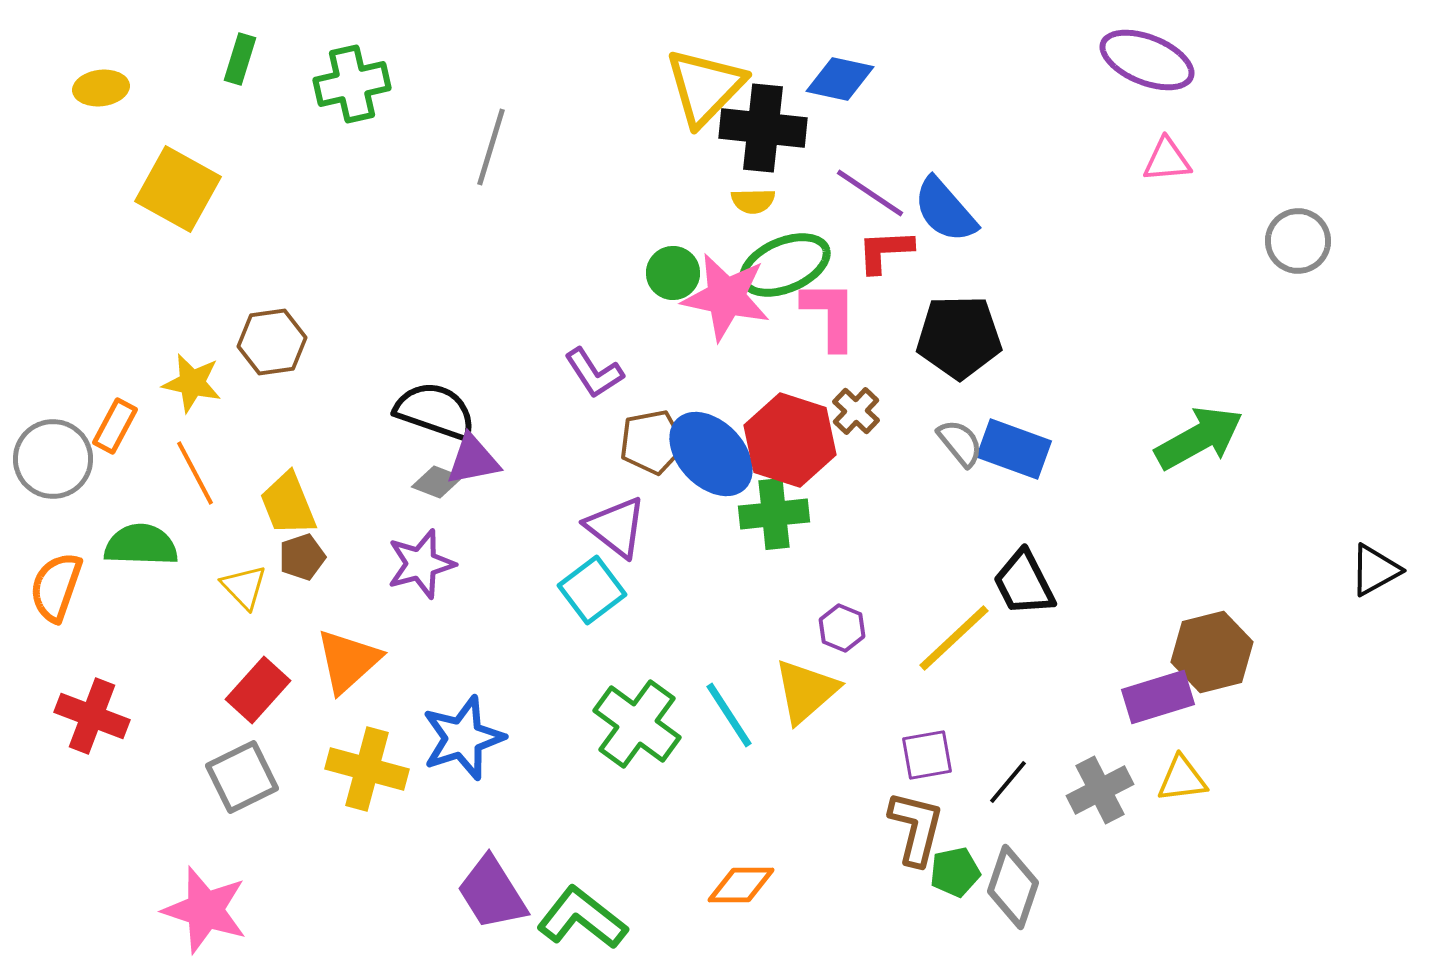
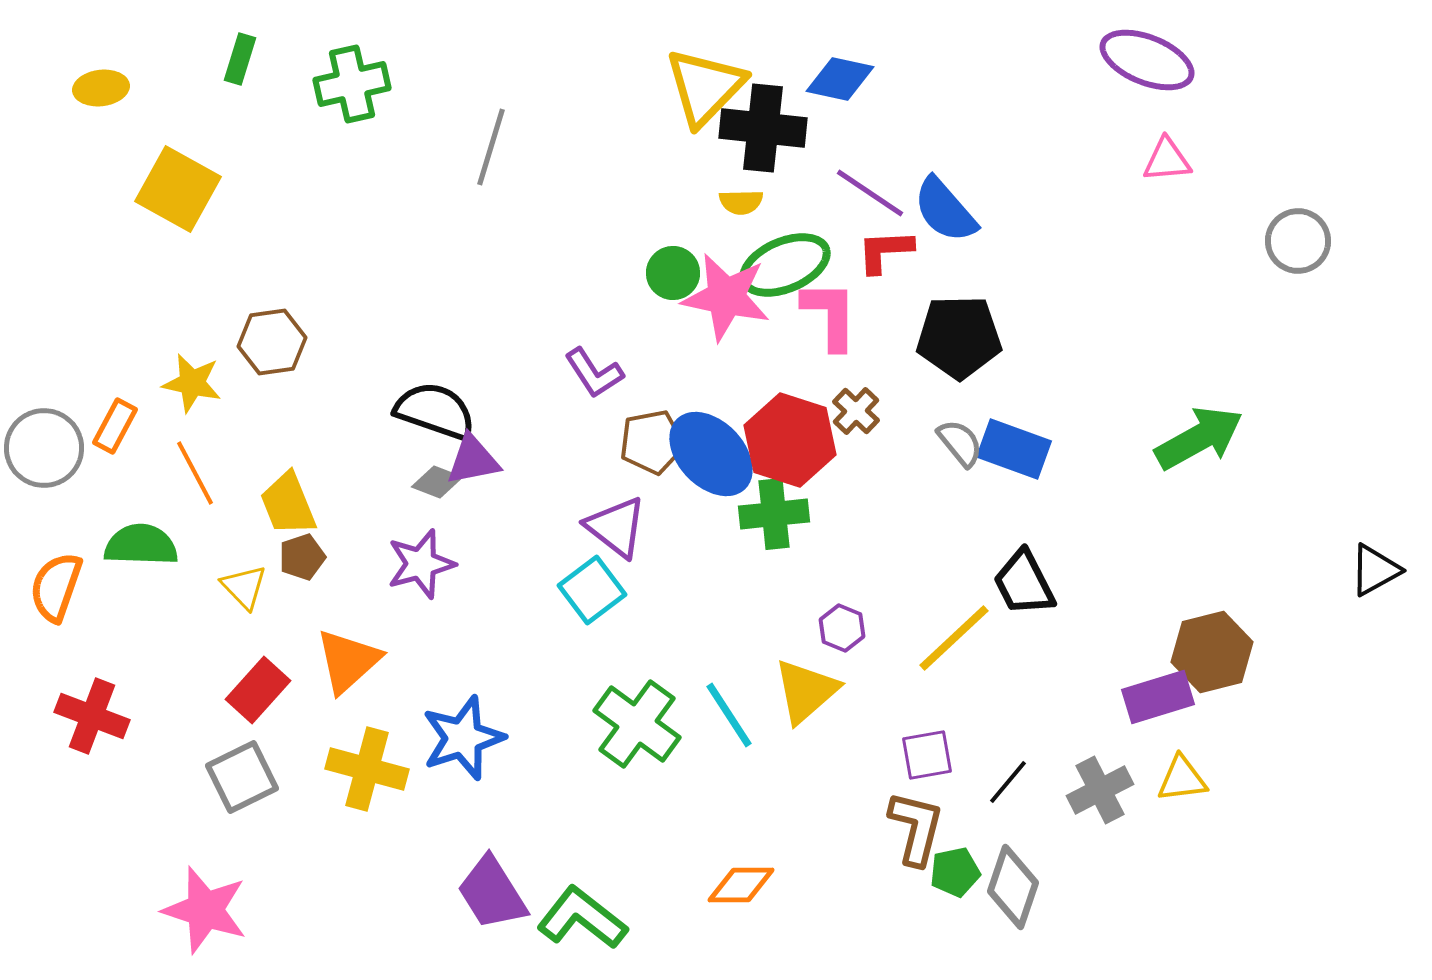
yellow semicircle at (753, 201): moved 12 px left, 1 px down
gray circle at (53, 459): moved 9 px left, 11 px up
